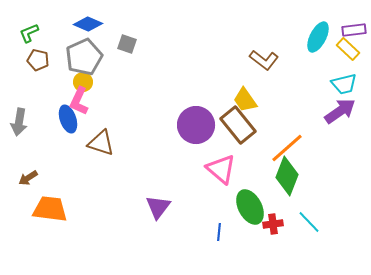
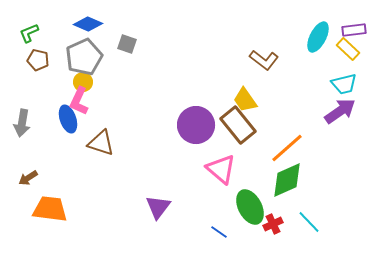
gray arrow: moved 3 px right, 1 px down
green diamond: moved 4 px down; rotated 45 degrees clockwise
red cross: rotated 18 degrees counterclockwise
blue line: rotated 60 degrees counterclockwise
